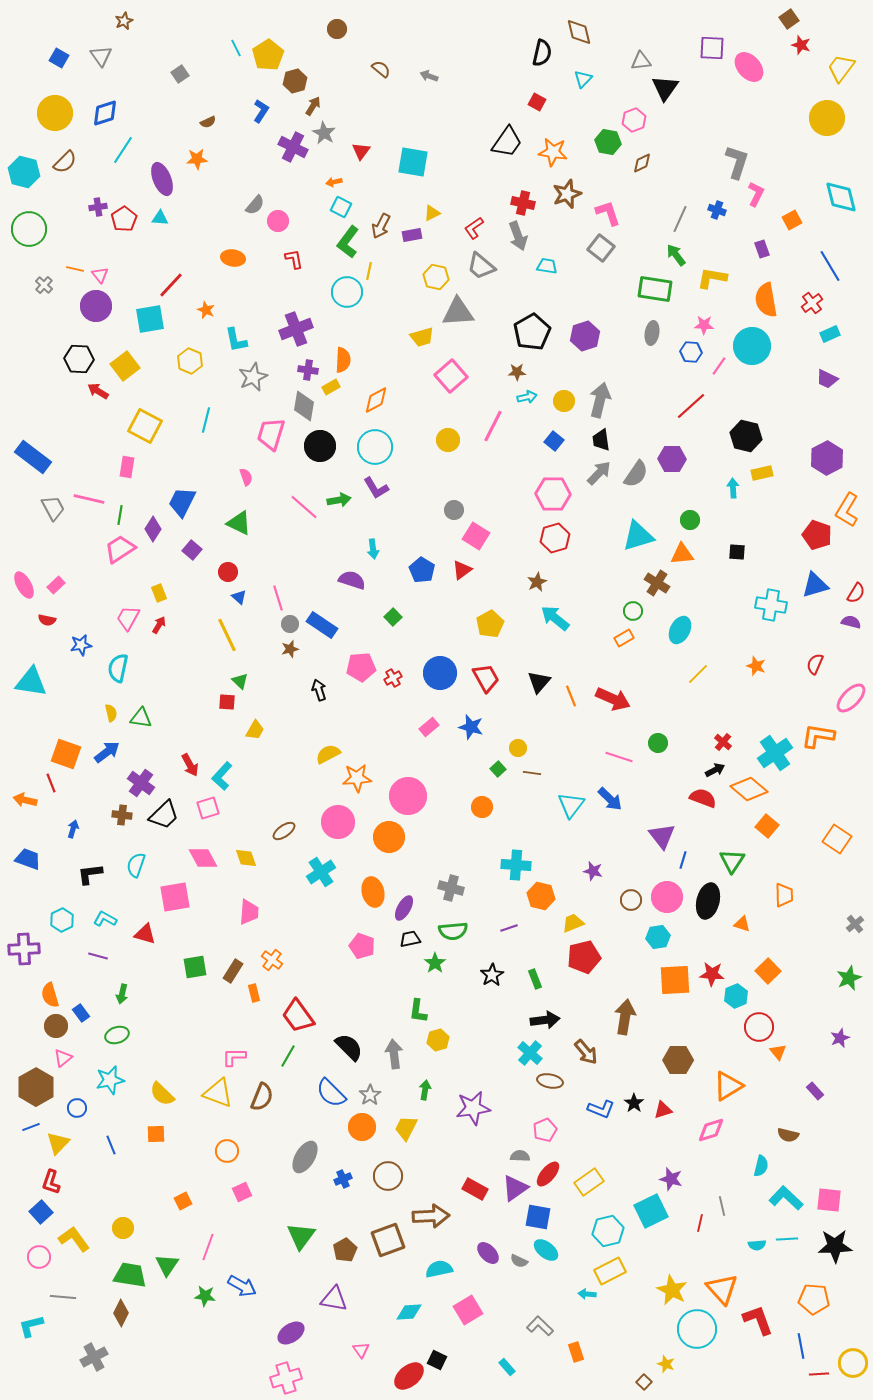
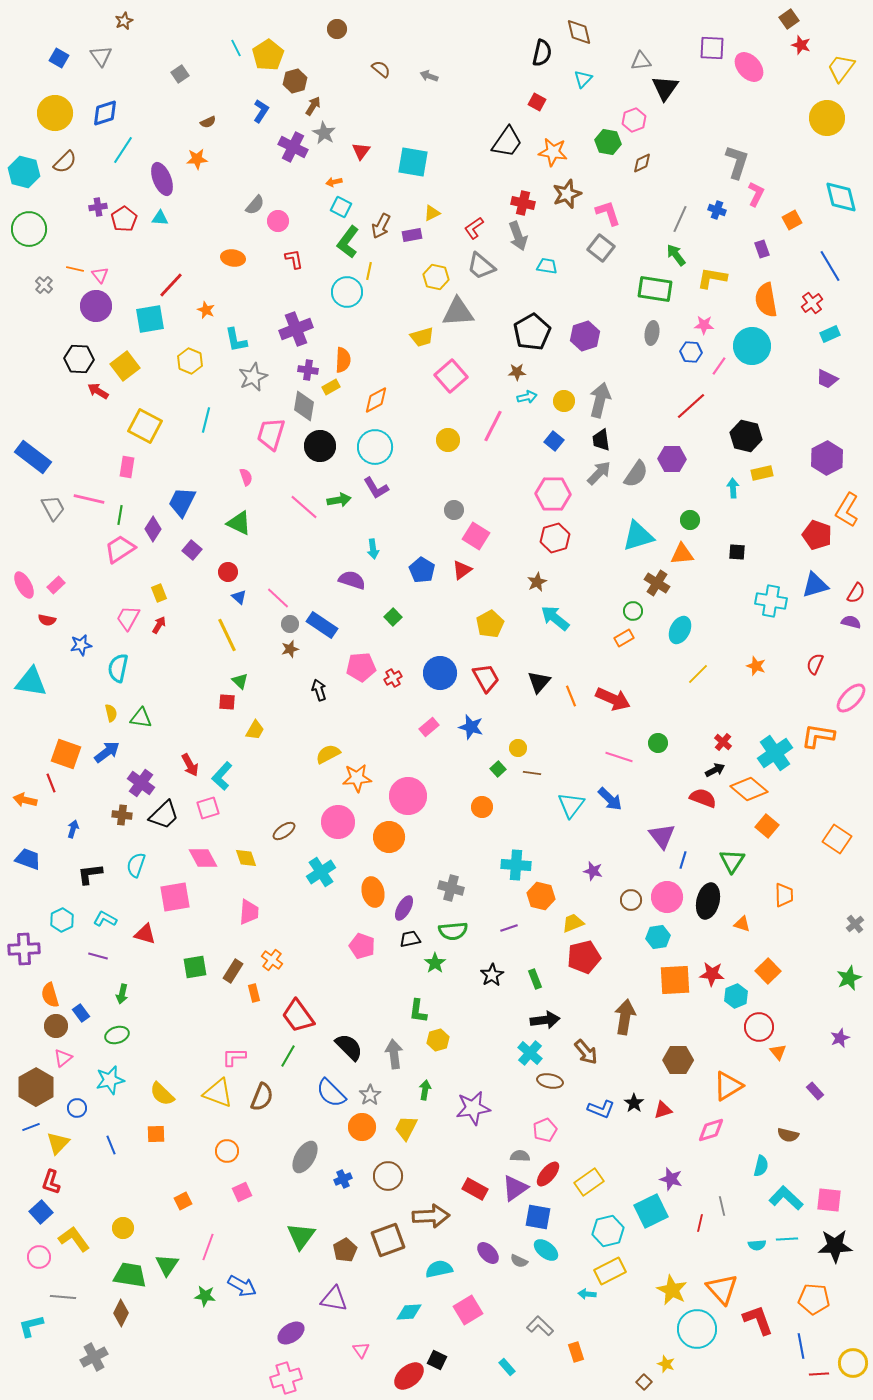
pink line at (278, 598): rotated 30 degrees counterclockwise
cyan cross at (771, 605): moved 4 px up
